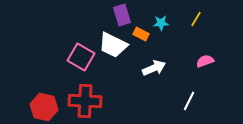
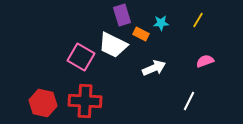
yellow line: moved 2 px right, 1 px down
red hexagon: moved 1 px left, 4 px up
